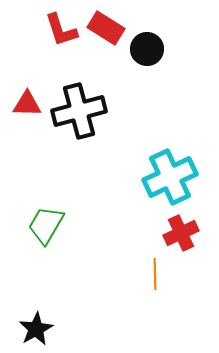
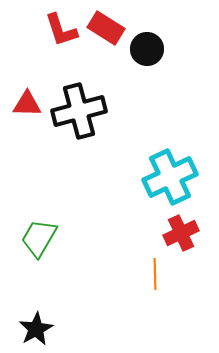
green trapezoid: moved 7 px left, 13 px down
